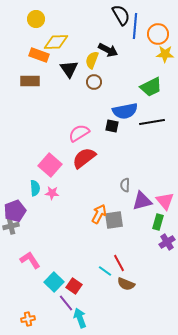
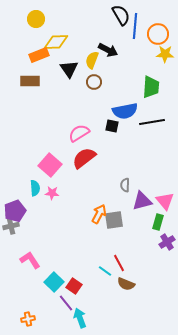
orange rectangle: rotated 42 degrees counterclockwise
green trapezoid: rotated 60 degrees counterclockwise
